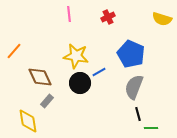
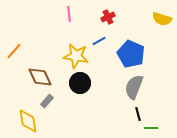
blue line: moved 31 px up
